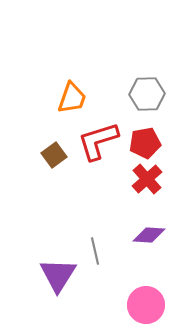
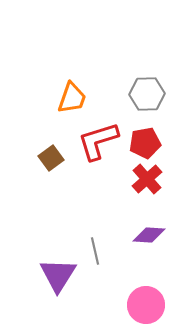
brown square: moved 3 px left, 3 px down
